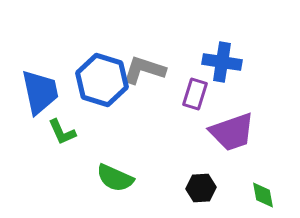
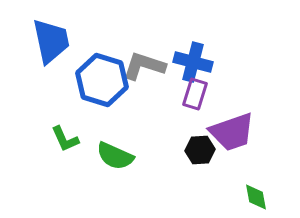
blue cross: moved 29 px left; rotated 6 degrees clockwise
gray L-shape: moved 4 px up
blue trapezoid: moved 11 px right, 51 px up
green L-shape: moved 3 px right, 7 px down
green semicircle: moved 22 px up
black hexagon: moved 1 px left, 38 px up
green diamond: moved 7 px left, 2 px down
